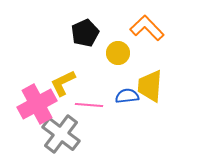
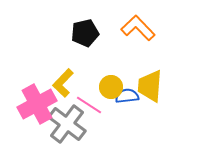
orange L-shape: moved 9 px left
black pentagon: rotated 12 degrees clockwise
yellow circle: moved 7 px left, 34 px down
yellow L-shape: rotated 20 degrees counterclockwise
pink line: rotated 28 degrees clockwise
gray cross: moved 6 px right, 10 px up
